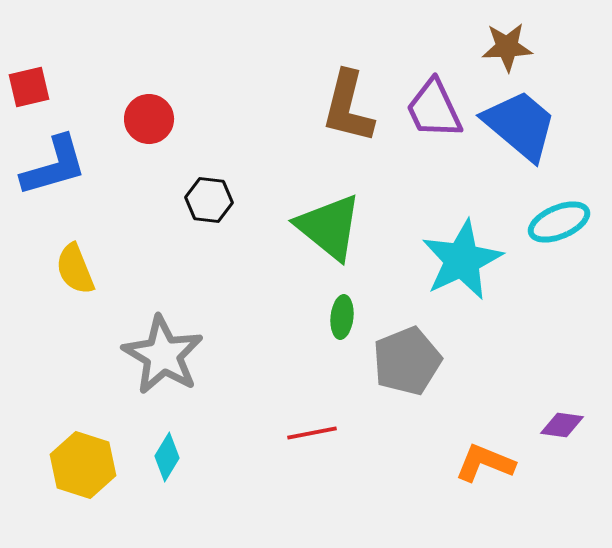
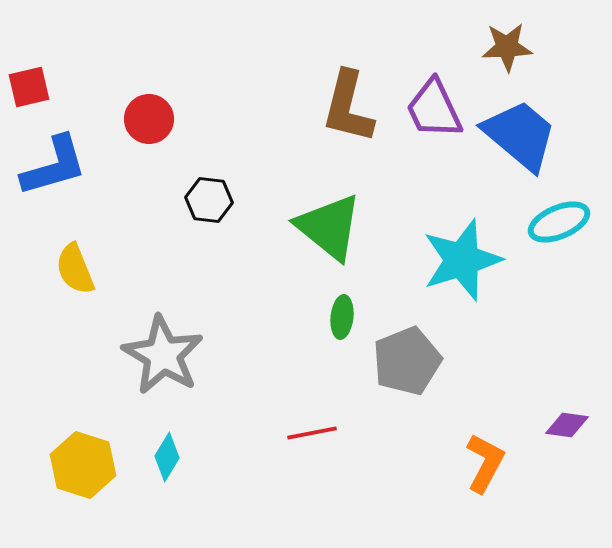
blue trapezoid: moved 10 px down
cyan star: rotated 8 degrees clockwise
purple diamond: moved 5 px right
orange L-shape: rotated 96 degrees clockwise
